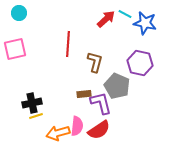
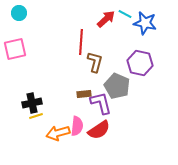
red line: moved 13 px right, 2 px up
